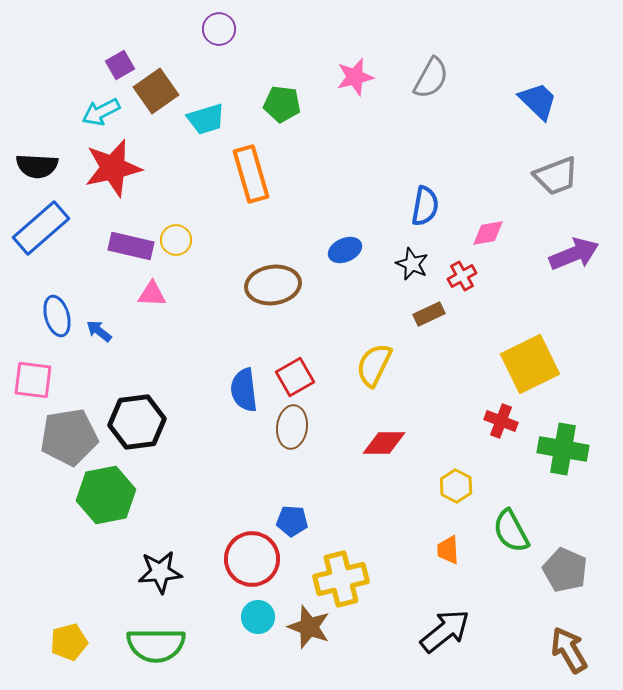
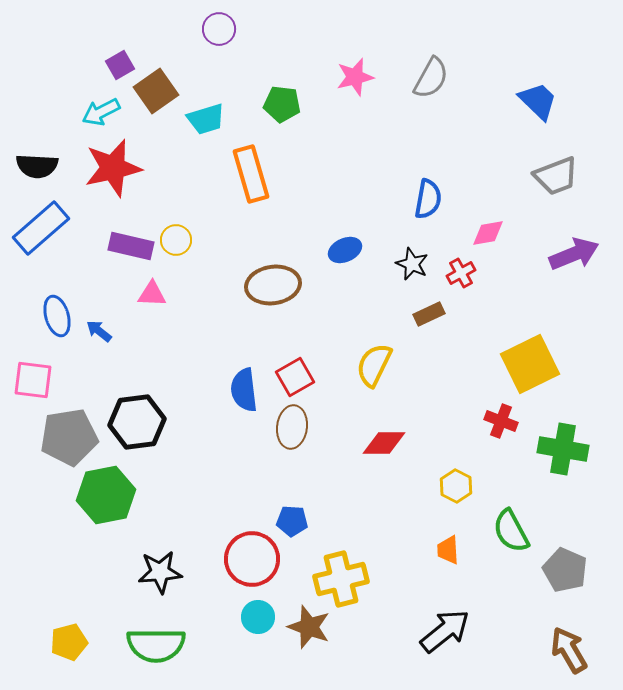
blue semicircle at (425, 206): moved 3 px right, 7 px up
red cross at (462, 276): moved 1 px left, 3 px up
